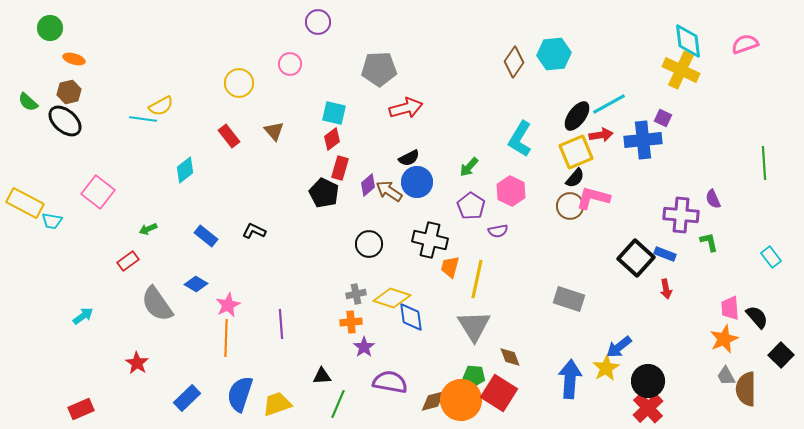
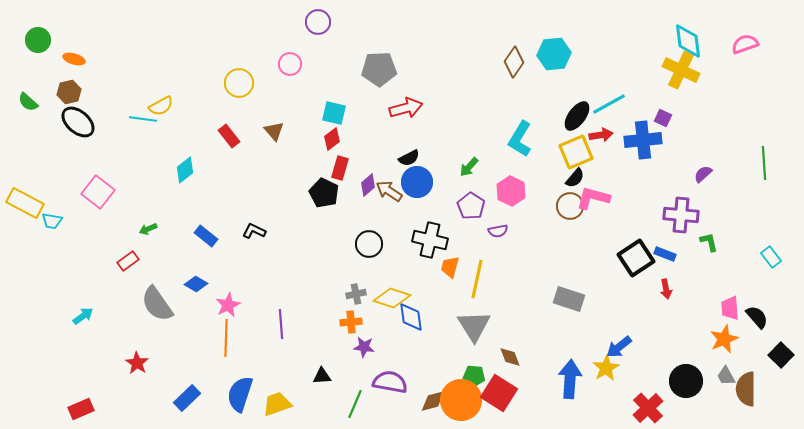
green circle at (50, 28): moved 12 px left, 12 px down
black ellipse at (65, 121): moved 13 px right, 1 px down
purple semicircle at (713, 199): moved 10 px left, 25 px up; rotated 72 degrees clockwise
black square at (636, 258): rotated 15 degrees clockwise
purple star at (364, 347): rotated 30 degrees counterclockwise
black circle at (648, 381): moved 38 px right
green line at (338, 404): moved 17 px right
